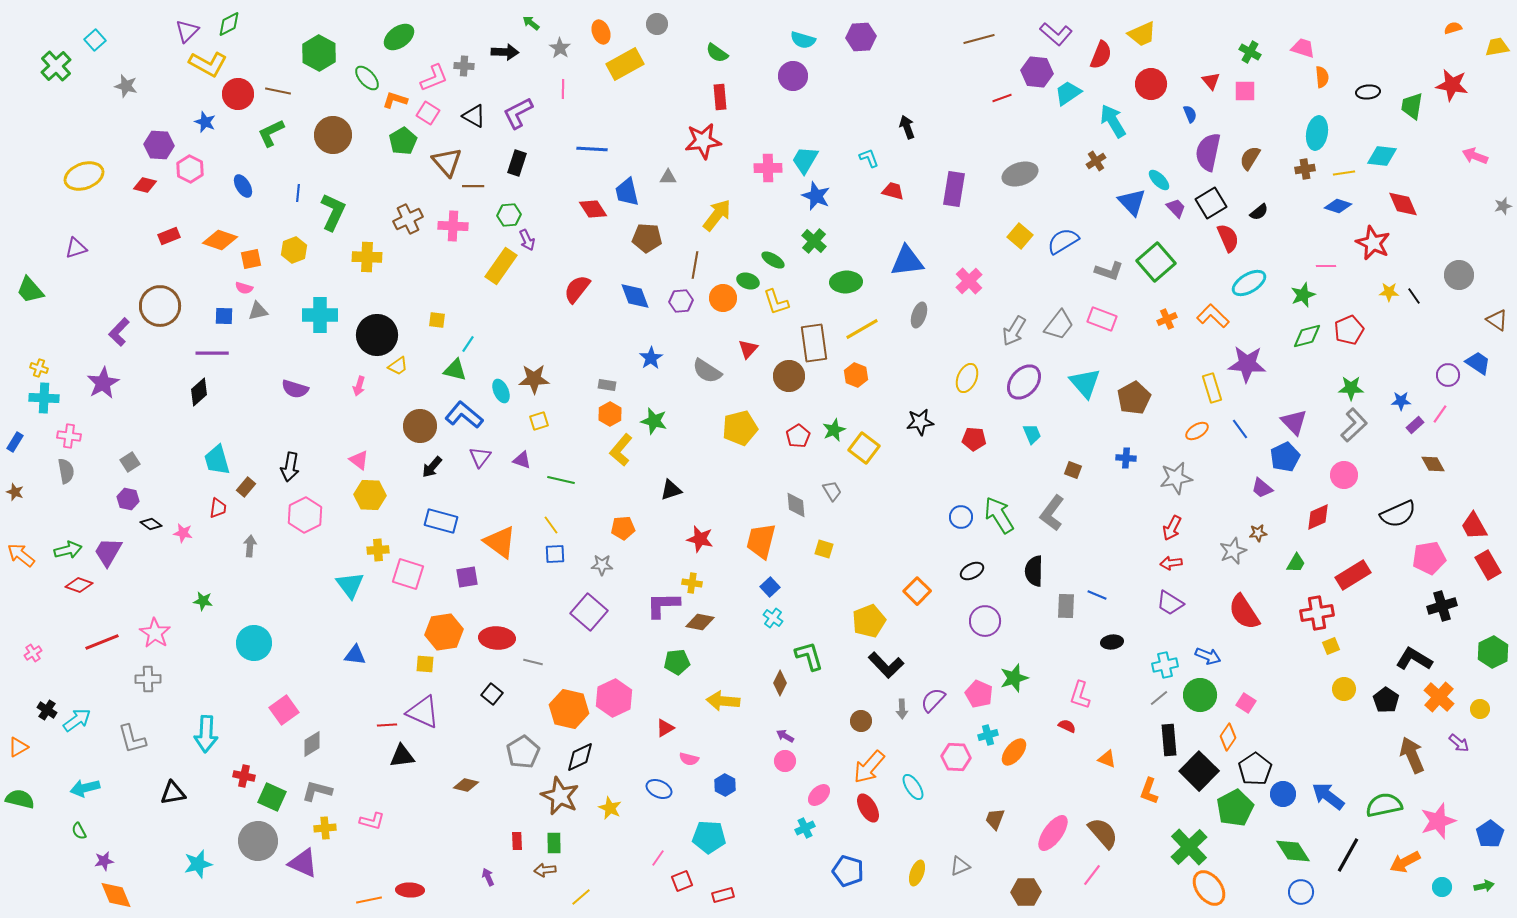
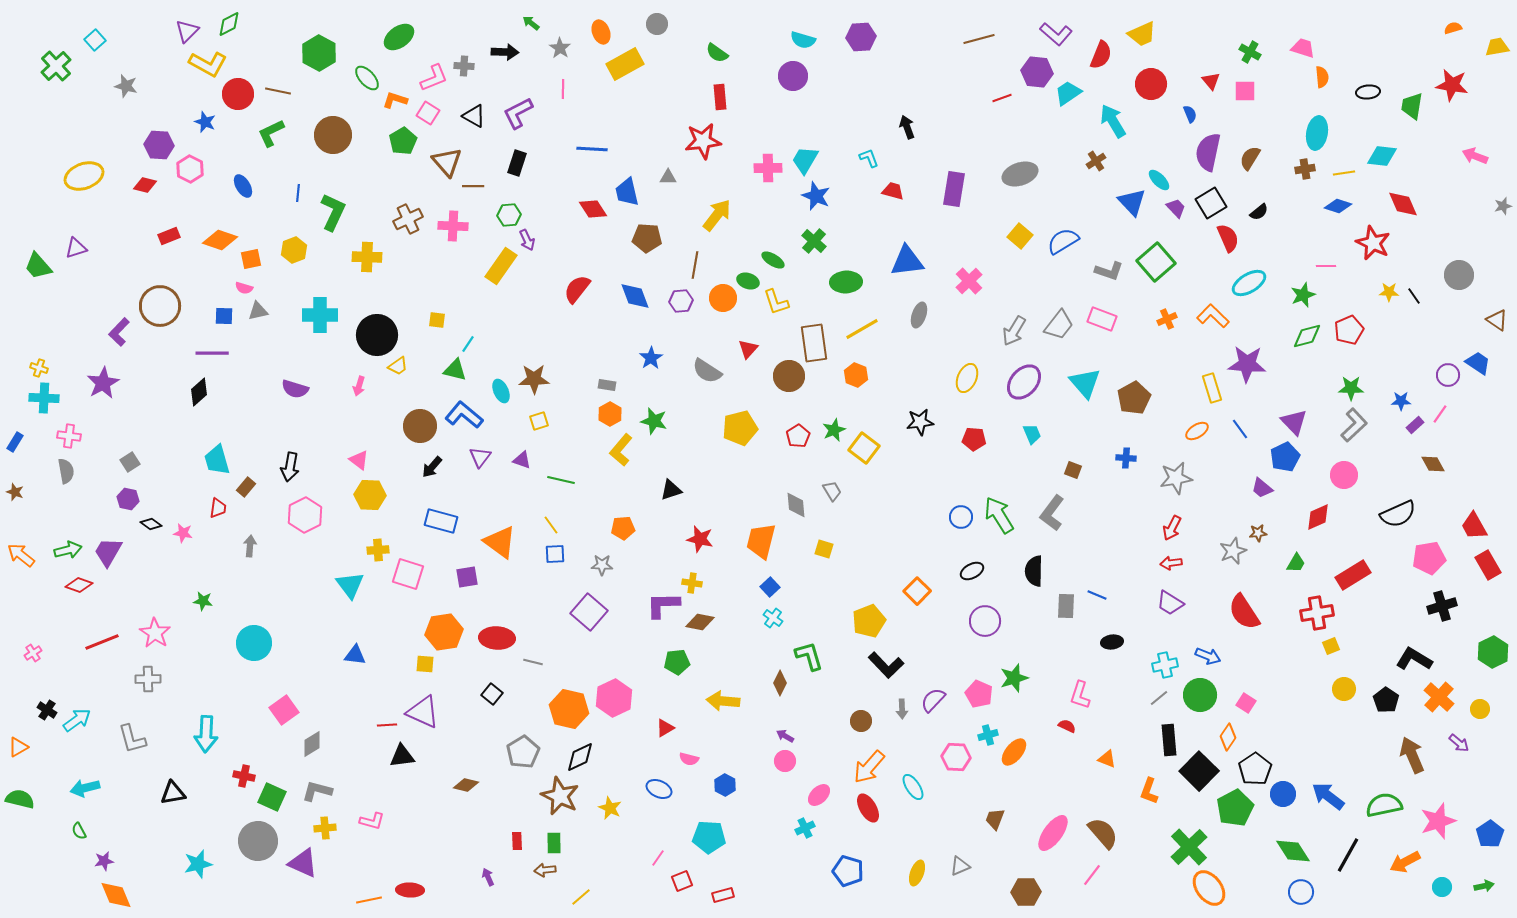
green trapezoid at (30, 290): moved 8 px right, 24 px up
